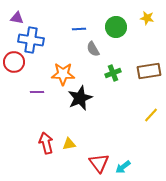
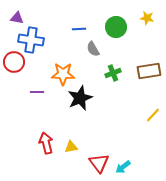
yellow line: moved 2 px right
yellow triangle: moved 2 px right, 3 px down
